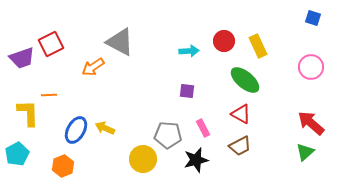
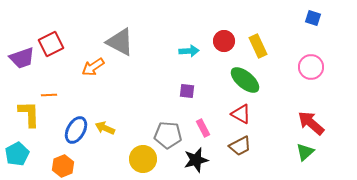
yellow L-shape: moved 1 px right, 1 px down
